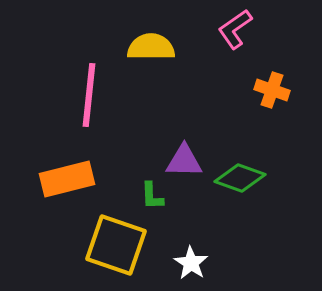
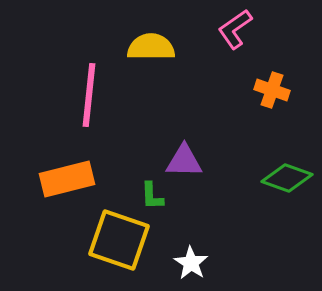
green diamond: moved 47 px right
yellow square: moved 3 px right, 5 px up
